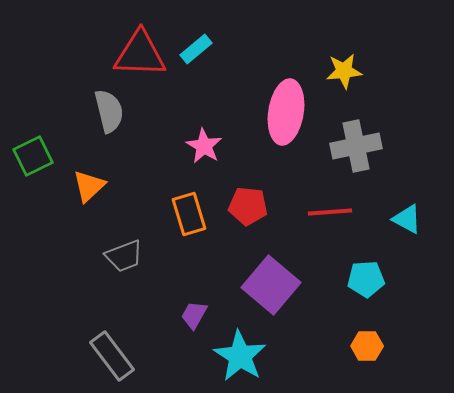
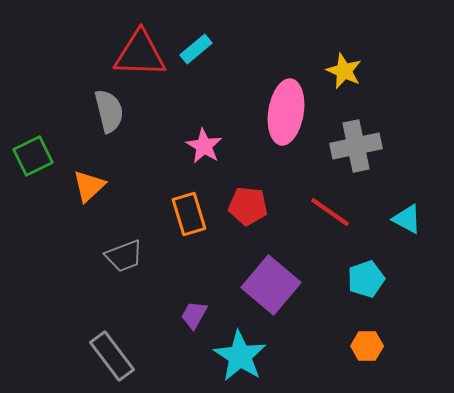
yellow star: rotated 30 degrees clockwise
red line: rotated 39 degrees clockwise
cyan pentagon: rotated 15 degrees counterclockwise
